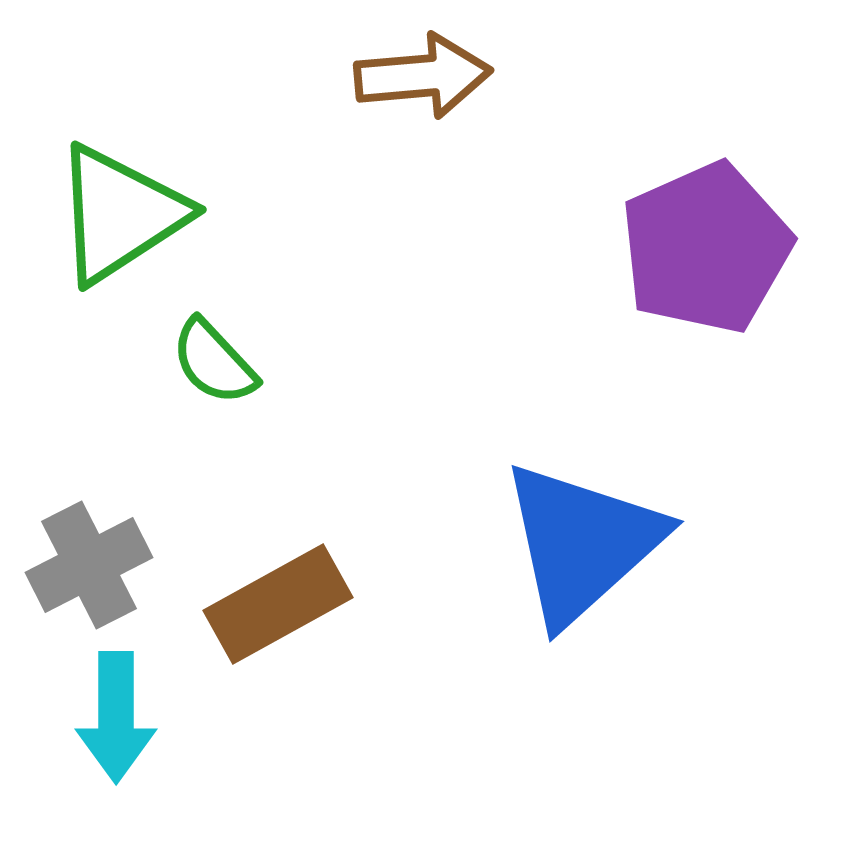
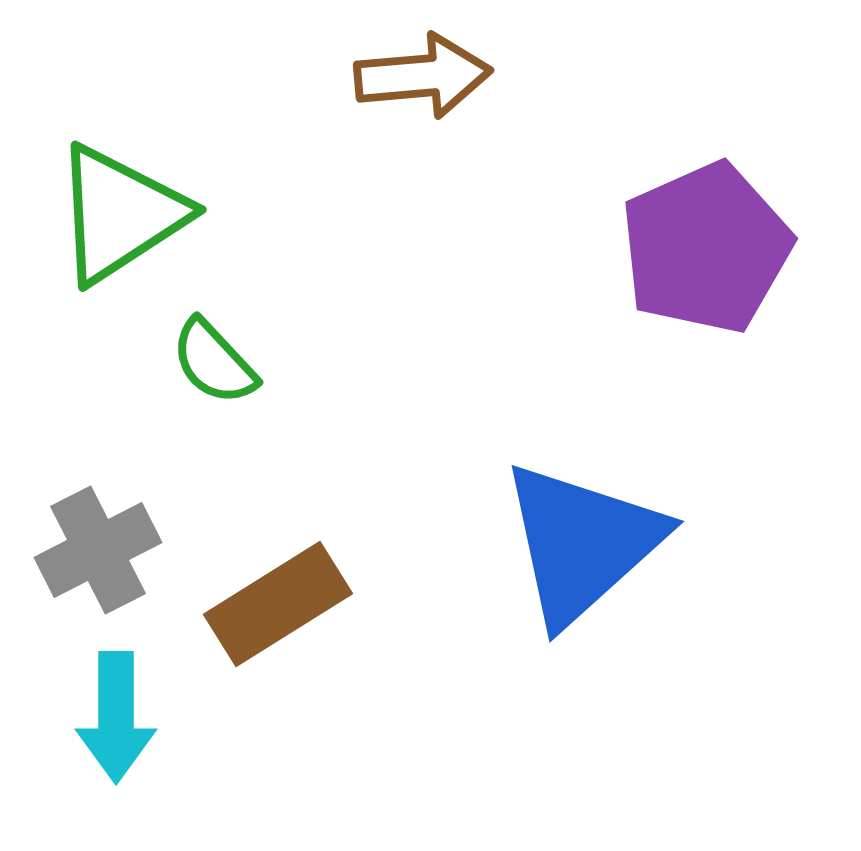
gray cross: moved 9 px right, 15 px up
brown rectangle: rotated 3 degrees counterclockwise
